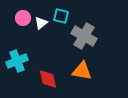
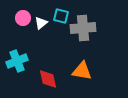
gray cross: moved 1 px left, 8 px up; rotated 35 degrees counterclockwise
